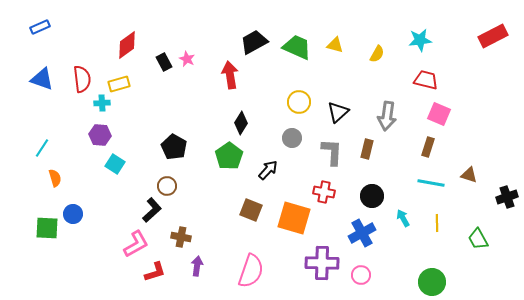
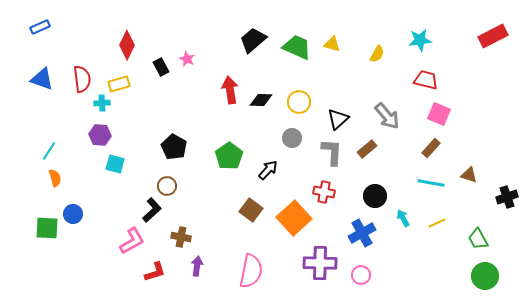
black trapezoid at (254, 42): moved 1 px left, 2 px up; rotated 12 degrees counterclockwise
red diamond at (127, 45): rotated 28 degrees counterclockwise
yellow triangle at (335, 45): moved 3 px left, 1 px up
black rectangle at (164, 62): moved 3 px left, 5 px down
red arrow at (230, 75): moved 15 px down
black triangle at (338, 112): moved 7 px down
gray arrow at (387, 116): rotated 48 degrees counterclockwise
black diamond at (241, 123): moved 20 px right, 23 px up; rotated 60 degrees clockwise
brown rectangle at (428, 147): moved 3 px right, 1 px down; rotated 24 degrees clockwise
cyan line at (42, 148): moved 7 px right, 3 px down
brown rectangle at (367, 149): rotated 36 degrees clockwise
cyan square at (115, 164): rotated 18 degrees counterclockwise
black circle at (372, 196): moved 3 px right
brown square at (251, 210): rotated 15 degrees clockwise
orange square at (294, 218): rotated 32 degrees clockwise
yellow line at (437, 223): rotated 66 degrees clockwise
pink L-shape at (136, 244): moved 4 px left, 3 px up
purple cross at (322, 263): moved 2 px left
pink semicircle at (251, 271): rotated 8 degrees counterclockwise
green circle at (432, 282): moved 53 px right, 6 px up
